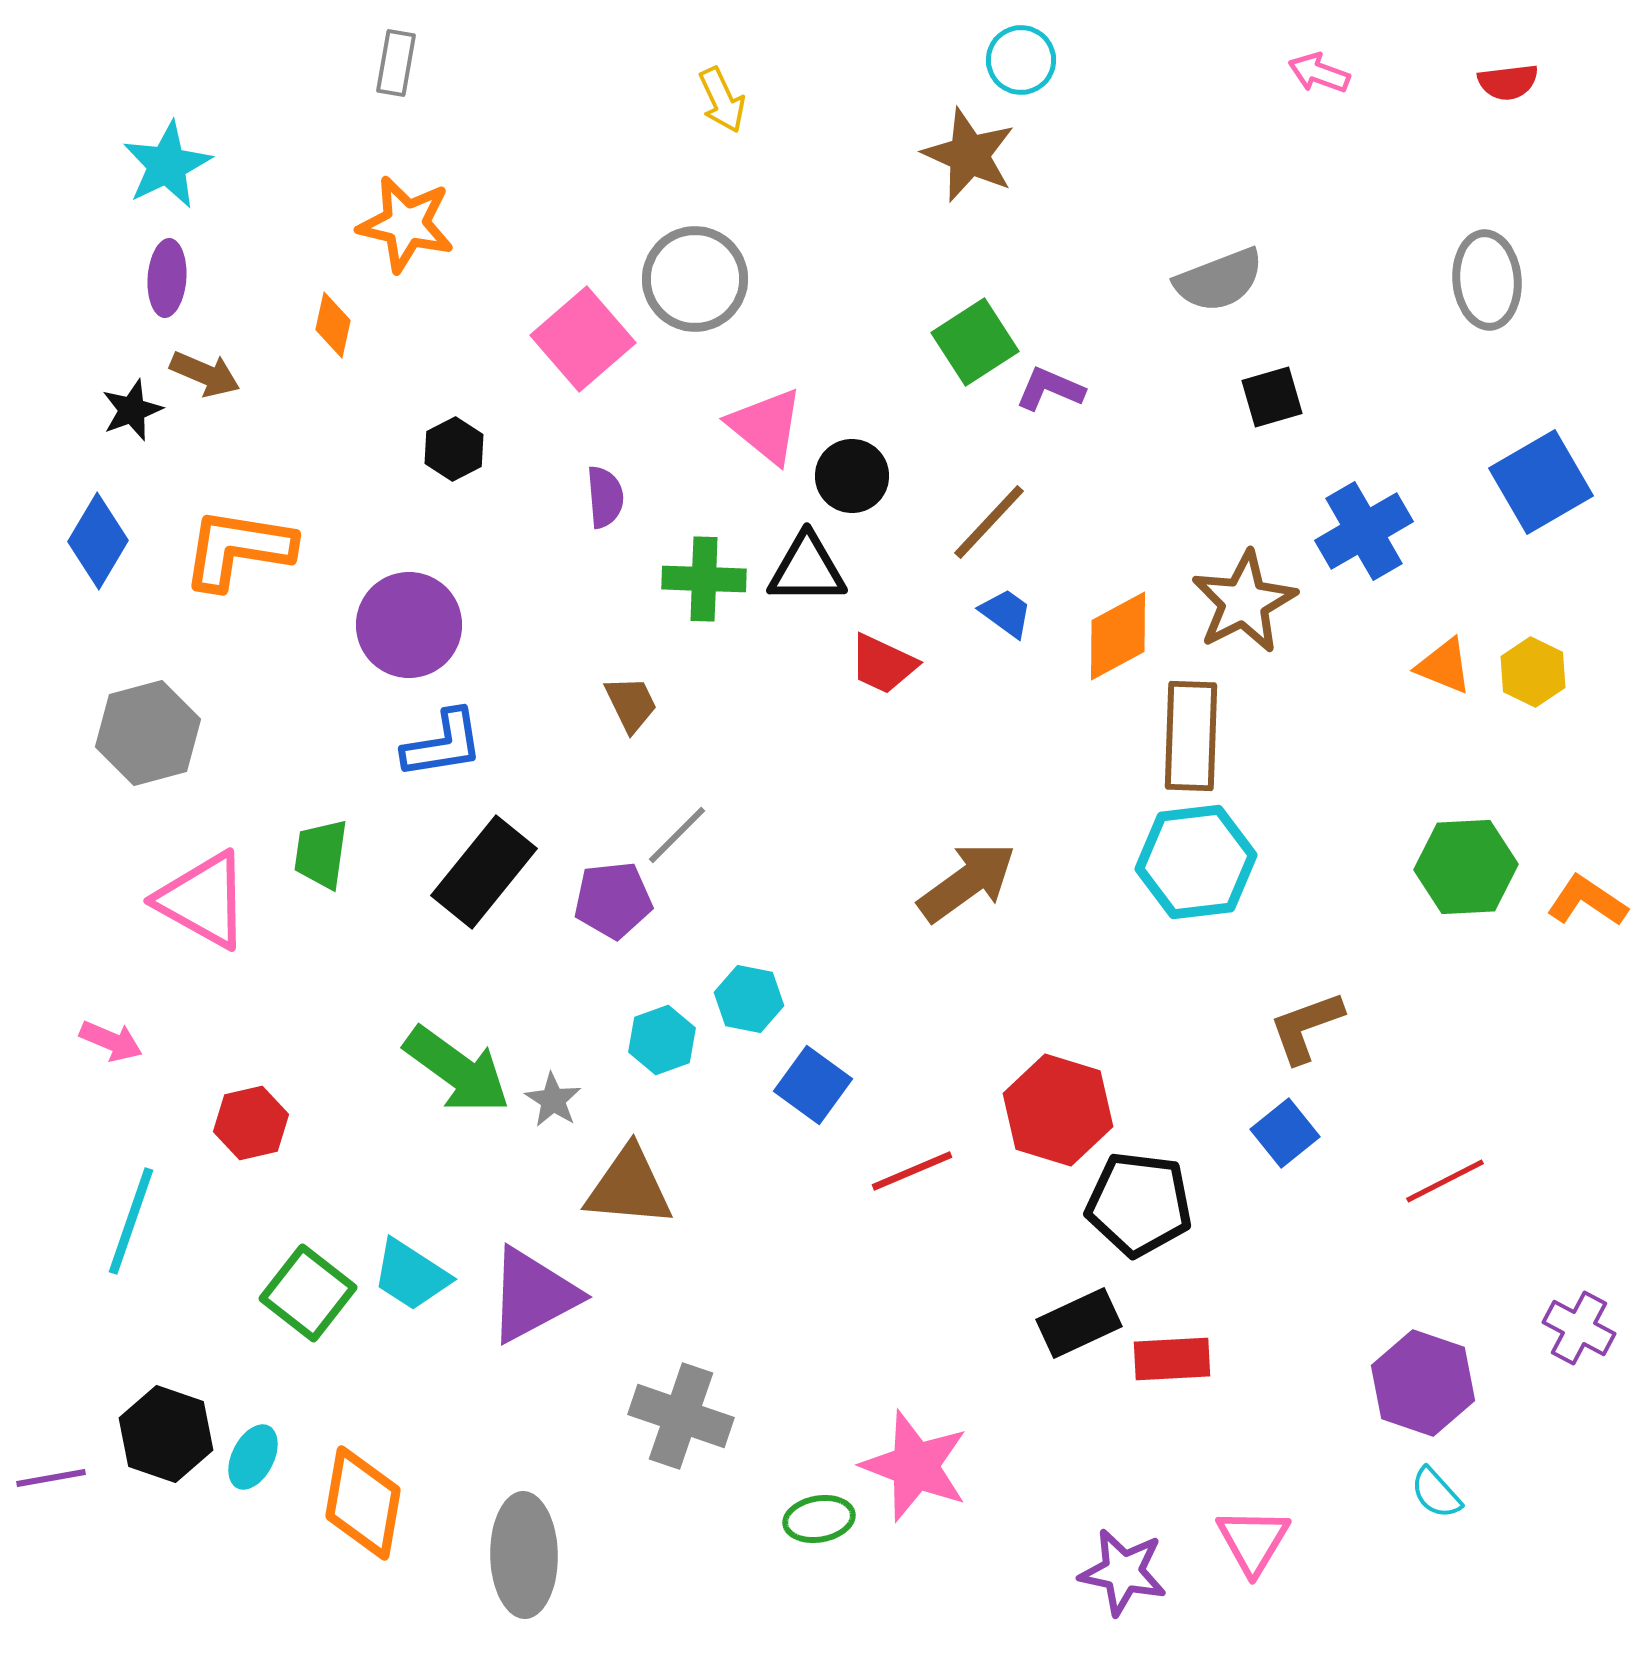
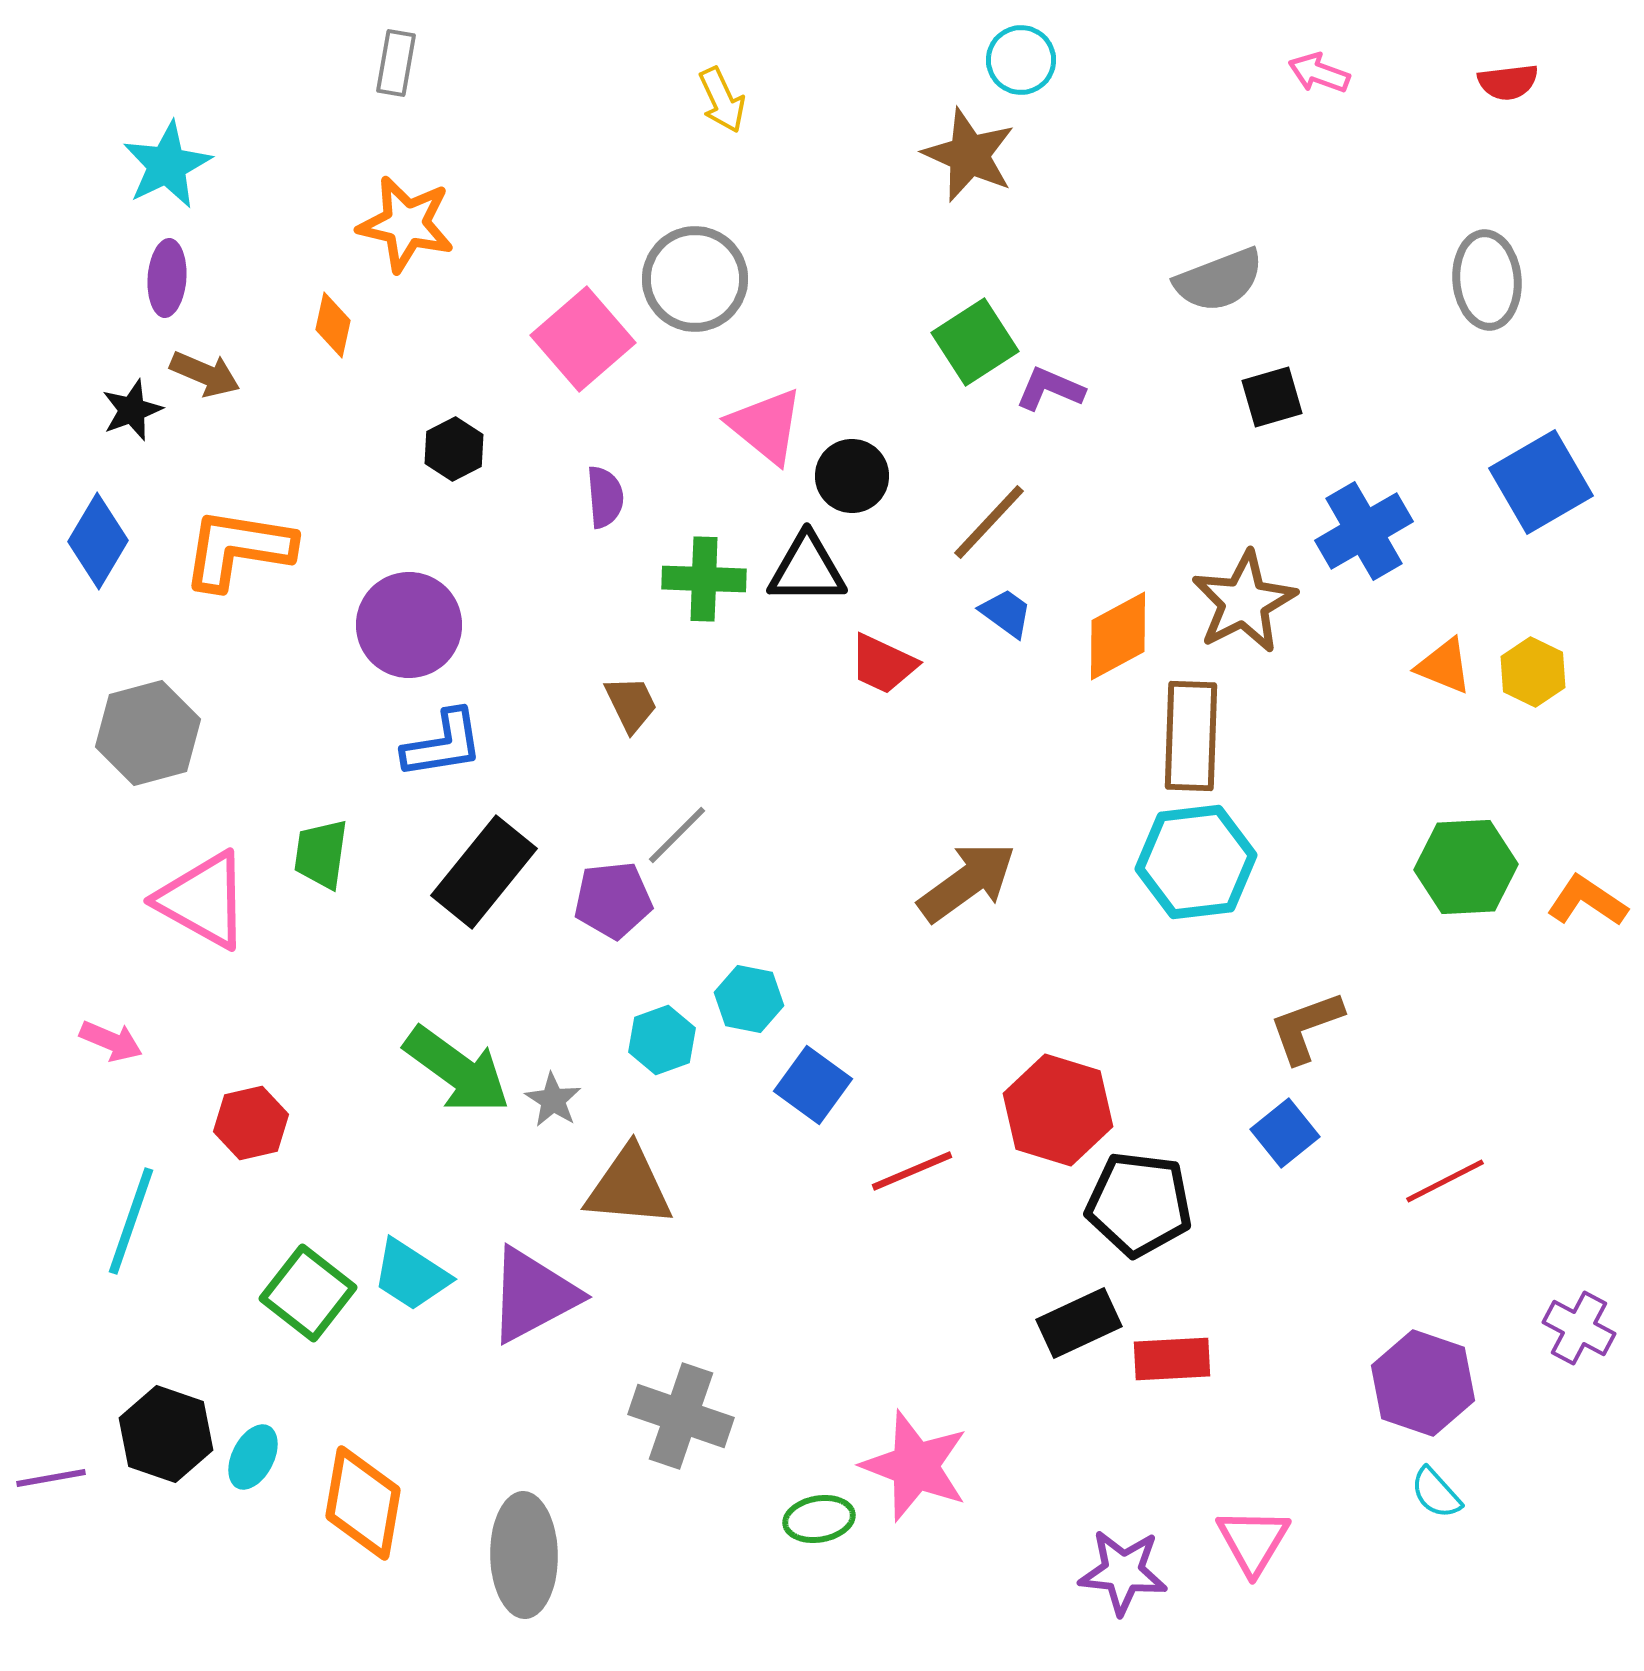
purple star at (1123, 1572): rotated 6 degrees counterclockwise
